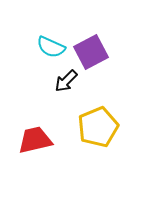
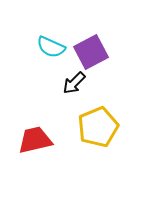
black arrow: moved 8 px right, 2 px down
